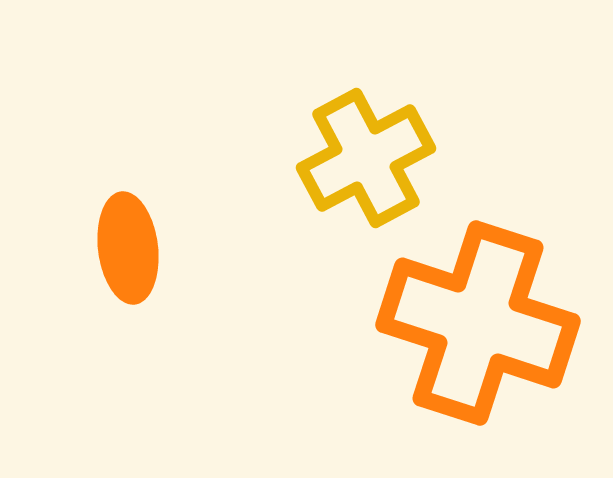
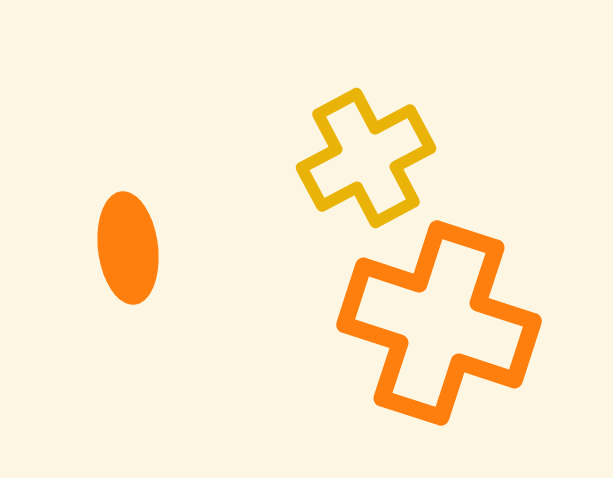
orange cross: moved 39 px left
